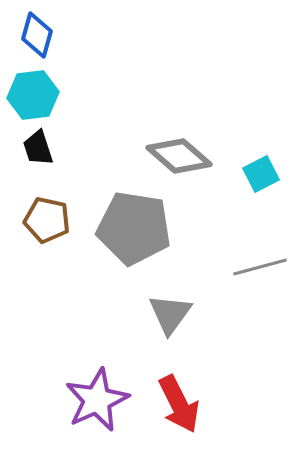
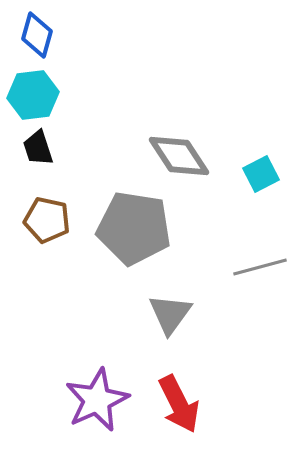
gray diamond: rotated 16 degrees clockwise
